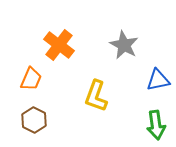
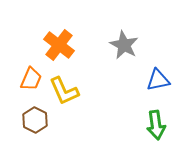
yellow L-shape: moved 32 px left, 5 px up; rotated 44 degrees counterclockwise
brown hexagon: moved 1 px right
